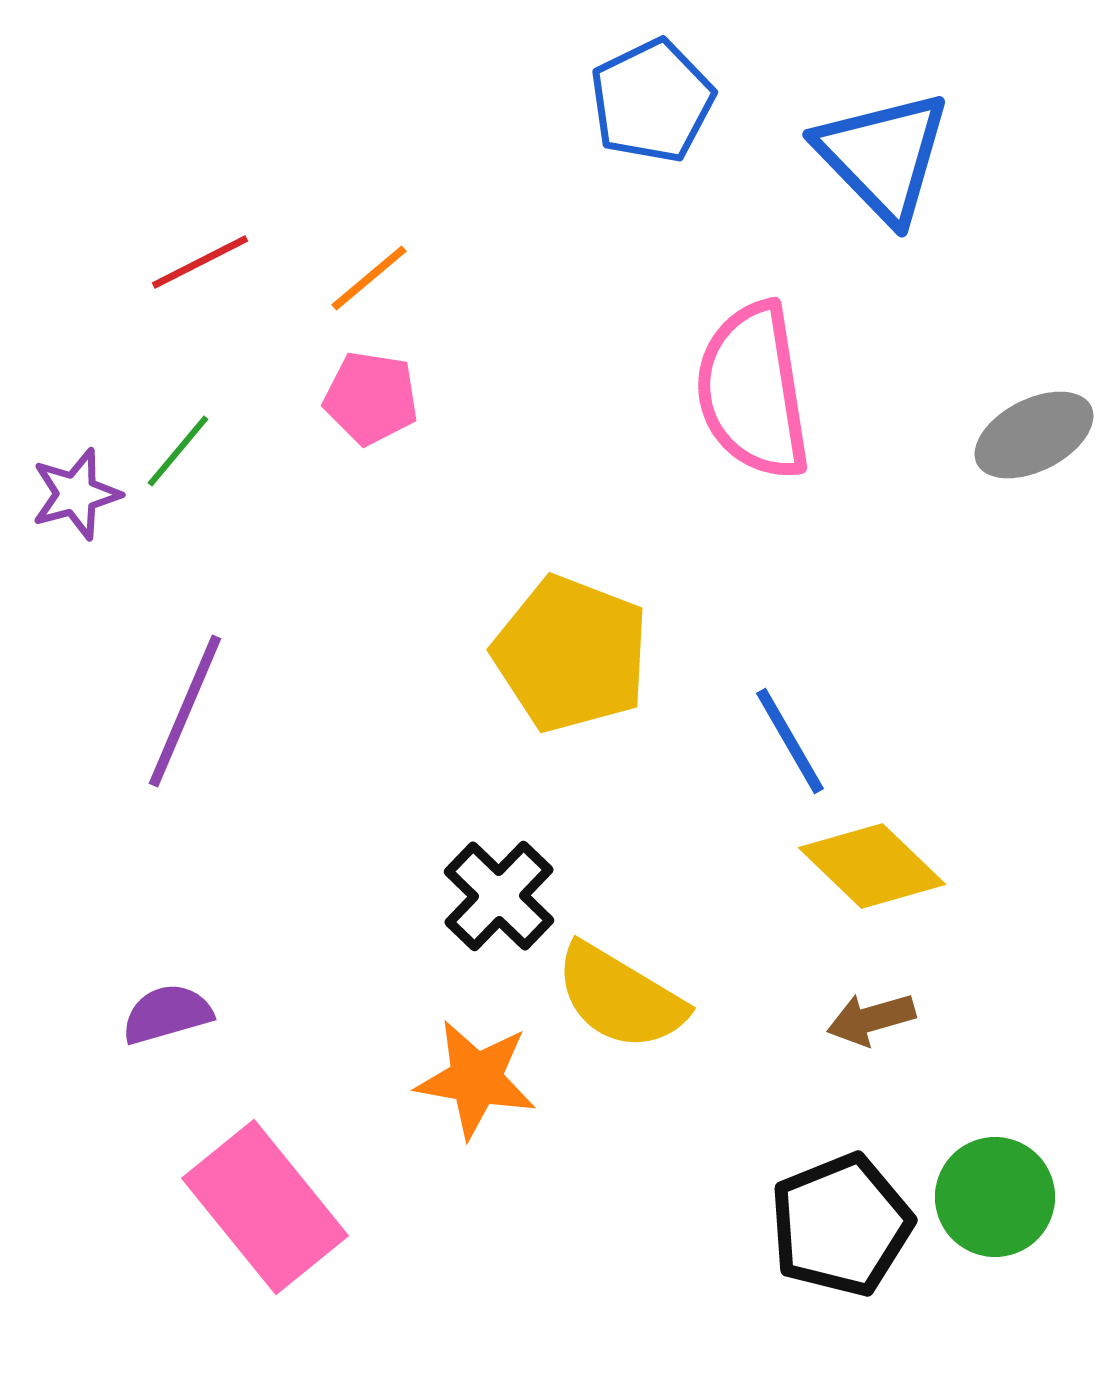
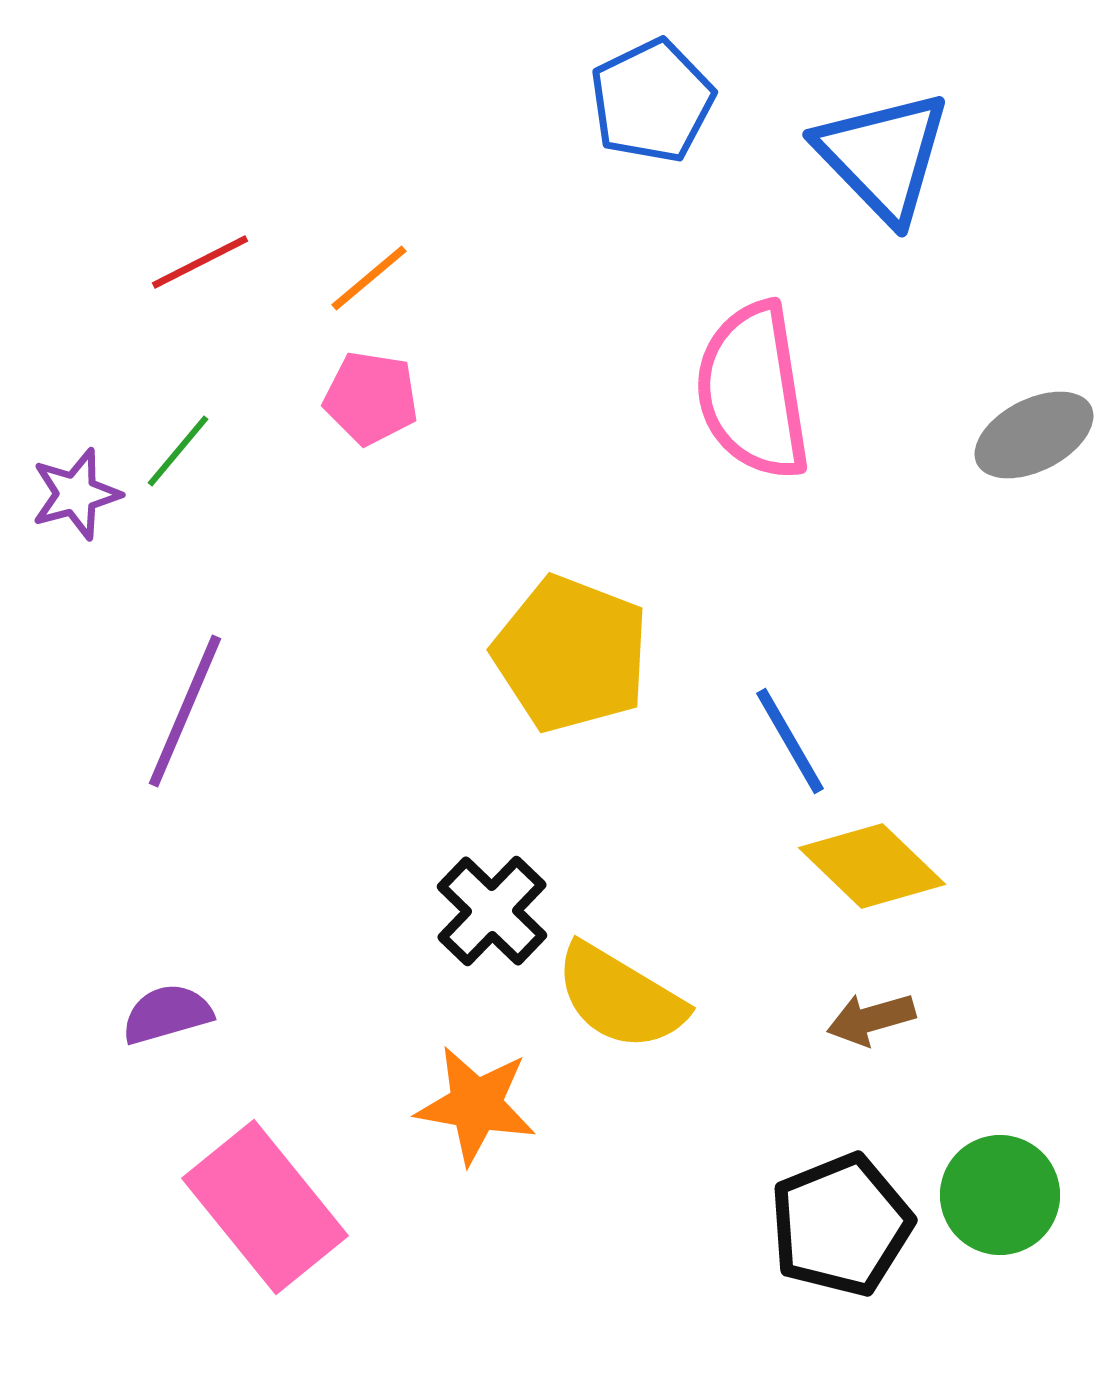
black cross: moved 7 px left, 15 px down
orange star: moved 26 px down
green circle: moved 5 px right, 2 px up
